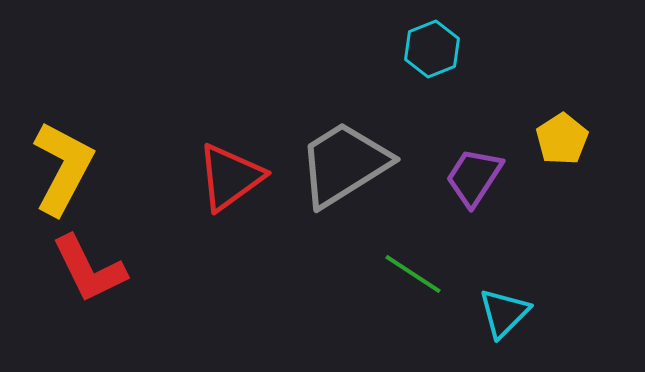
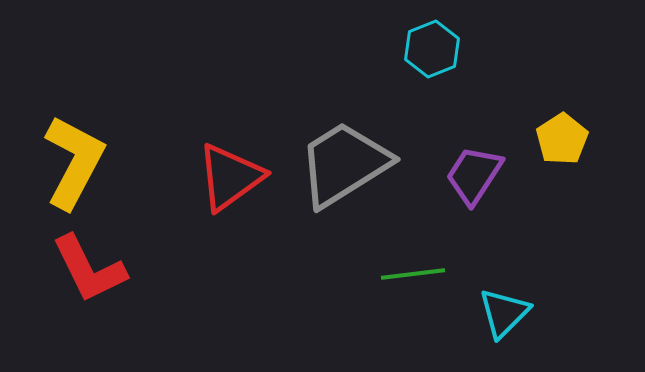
yellow L-shape: moved 11 px right, 6 px up
purple trapezoid: moved 2 px up
green line: rotated 40 degrees counterclockwise
